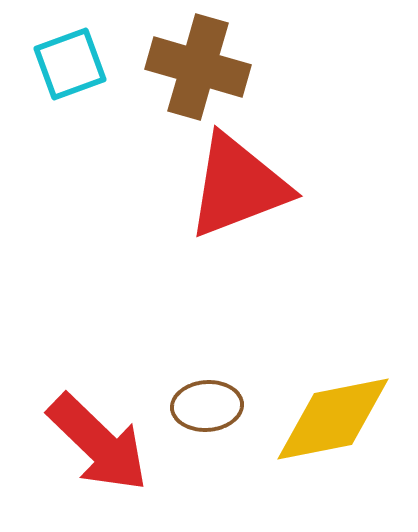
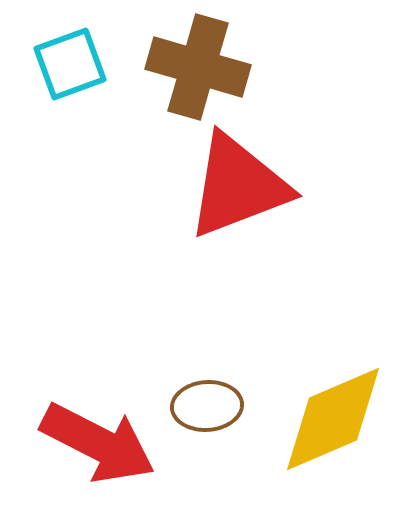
yellow diamond: rotated 12 degrees counterclockwise
red arrow: rotated 17 degrees counterclockwise
